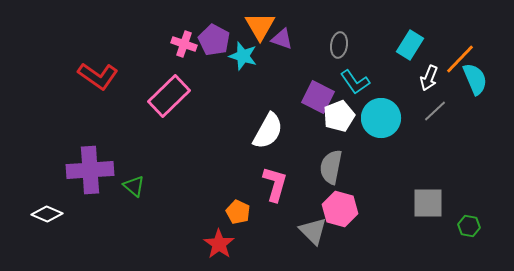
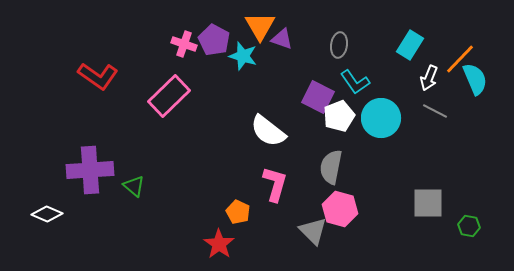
gray line: rotated 70 degrees clockwise
white semicircle: rotated 99 degrees clockwise
